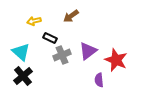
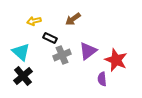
brown arrow: moved 2 px right, 3 px down
purple semicircle: moved 3 px right, 1 px up
